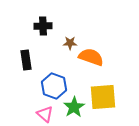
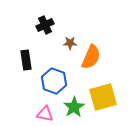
black cross: moved 2 px right, 1 px up; rotated 24 degrees counterclockwise
orange semicircle: rotated 95 degrees clockwise
blue hexagon: moved 5 px up
yellow square: rotated 12 degrees counterclockwise
pink triangle: rotated 30 degrees counterclockwise
